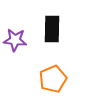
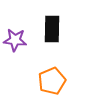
orange pentagon: moved 1 px left, 2 px down
